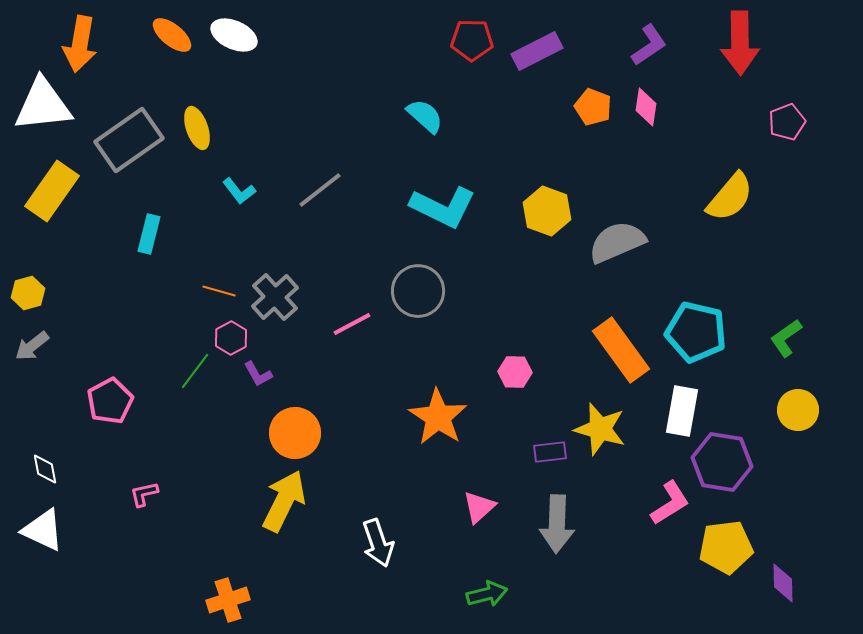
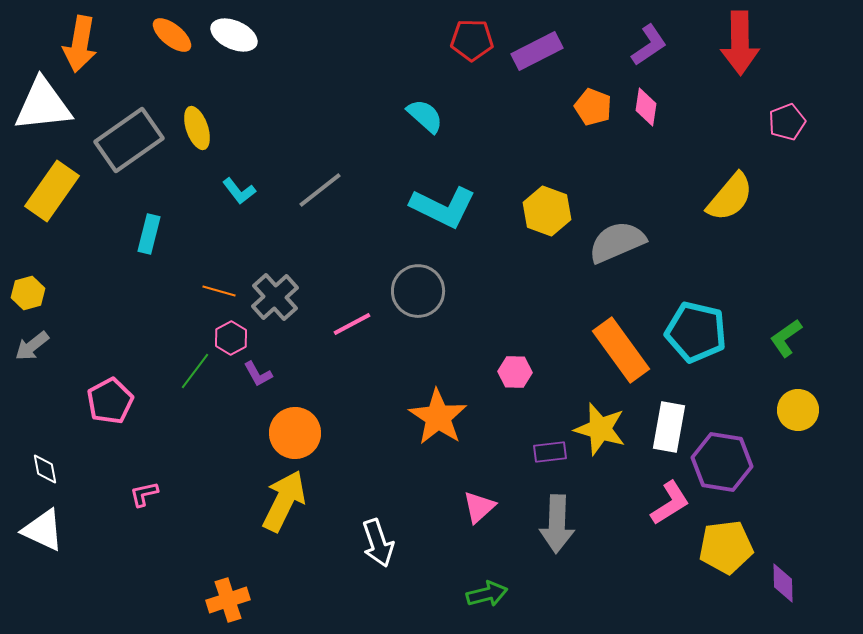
white rectangle at (682, 411): moved 13 px left, 16 px down
